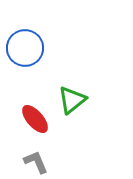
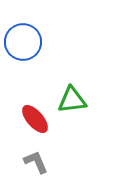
blue circle: moved 2 px left, 6 px up
green triangle: rotated 32 degrees clockwise
